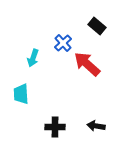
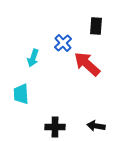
black rectangle: moved 1 px left; rotated 54 degrees clockwise
